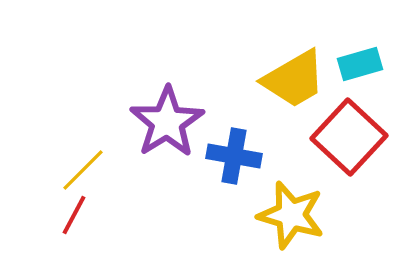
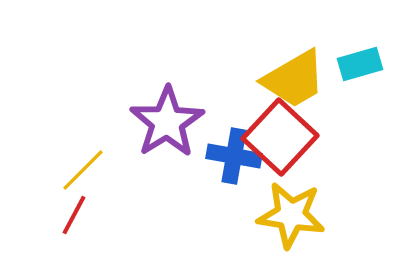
red square: moved 69 px left
yellow star: rotated 8 degrees counterclockwise
